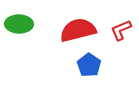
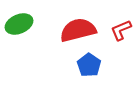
green ellipse: rotated 24 degrees counterclockwise
